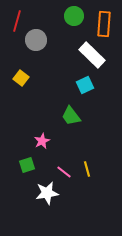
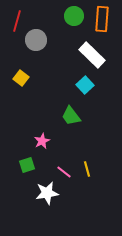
orange rectangle: moved 2 px left, 5 px up
cyan square: rotated 18 degrees counterclockwise
